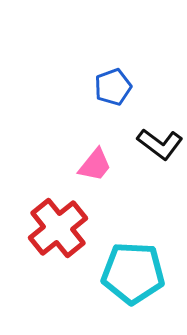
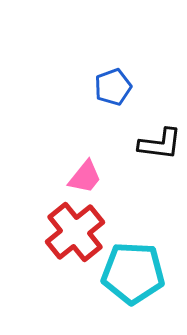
black L-shape: rotated 30 degrees counterclockwise
pink trapezoid: moved 10 px left, 12 px down
red cross: moved 17 px right, 4 px down
